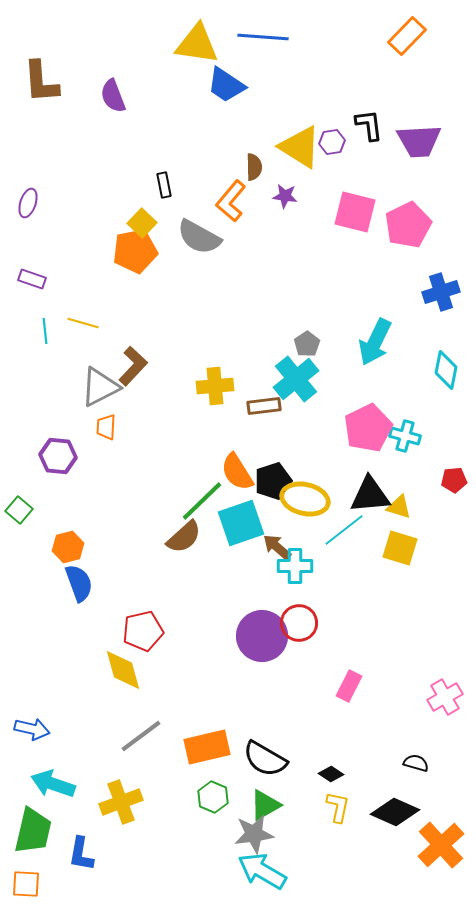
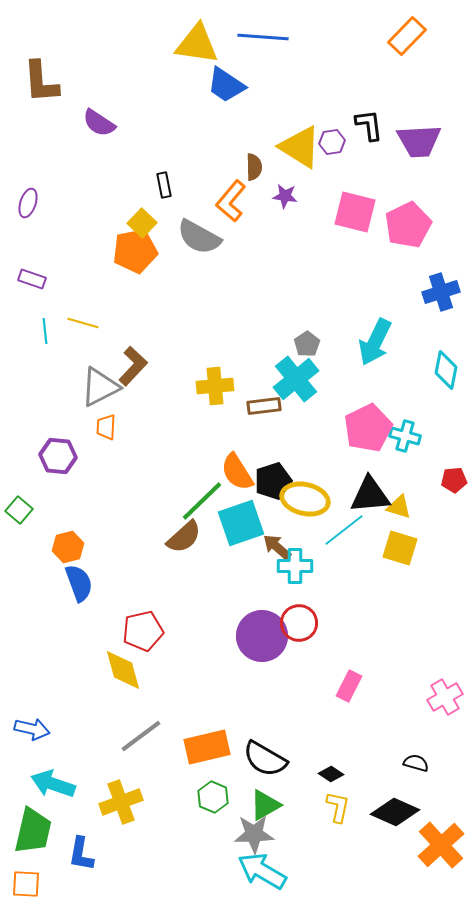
purple semicircle at (113, 96): moved 14 px left, 27 px down; rotated 36 degrees counterclockwise
gray star at (254, 834): rotated 6 degrees clockwise
